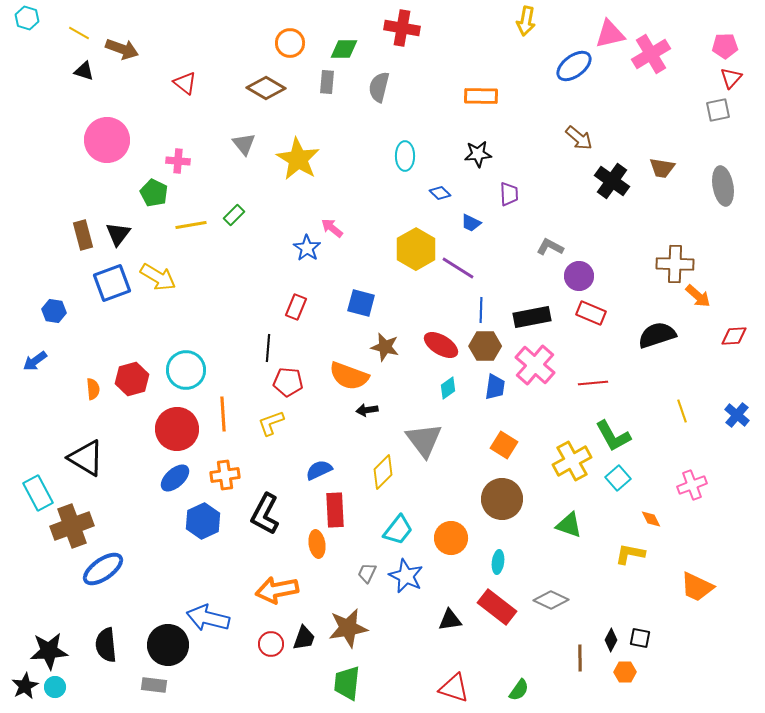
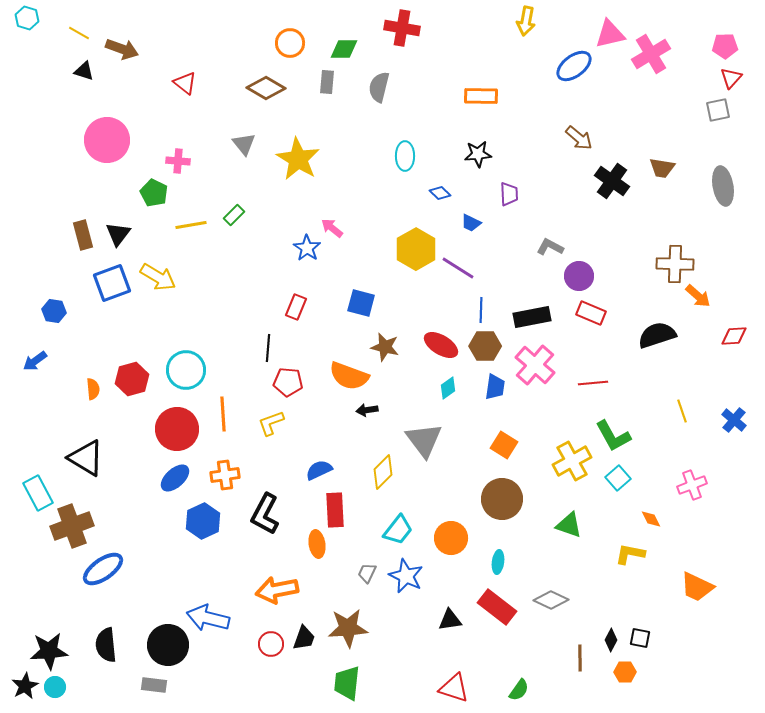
blue cross at (737, 415): moved 3 px left, 5 px down
brown star at (348, 628): rotated 6 degrees clockwise
